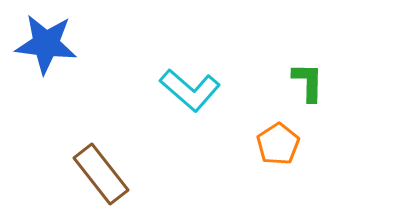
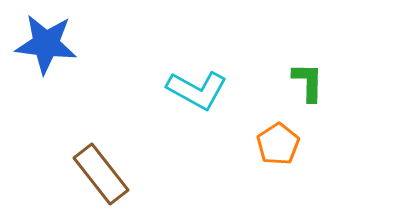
cyan L-shape: moved 7 px right; rotated 12 degrees counterclockwise
